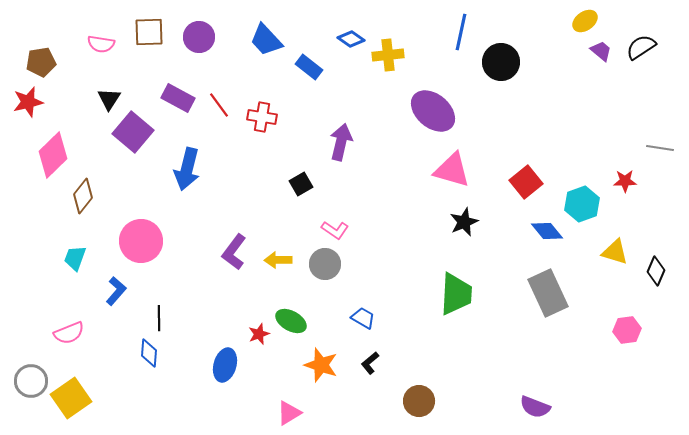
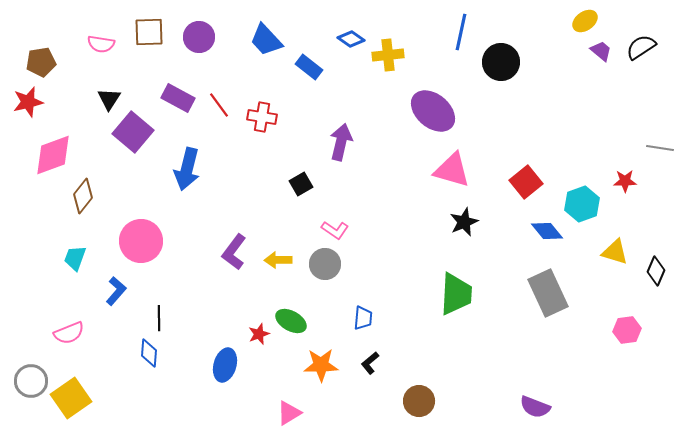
pink diamond at (53, 155): rotated 24 degrees clockwise
blue trapezoid at (363, 318): rotated 65 degrees clockwise
orange star at (321, 365): rotated 20 degrees counterclockwise
